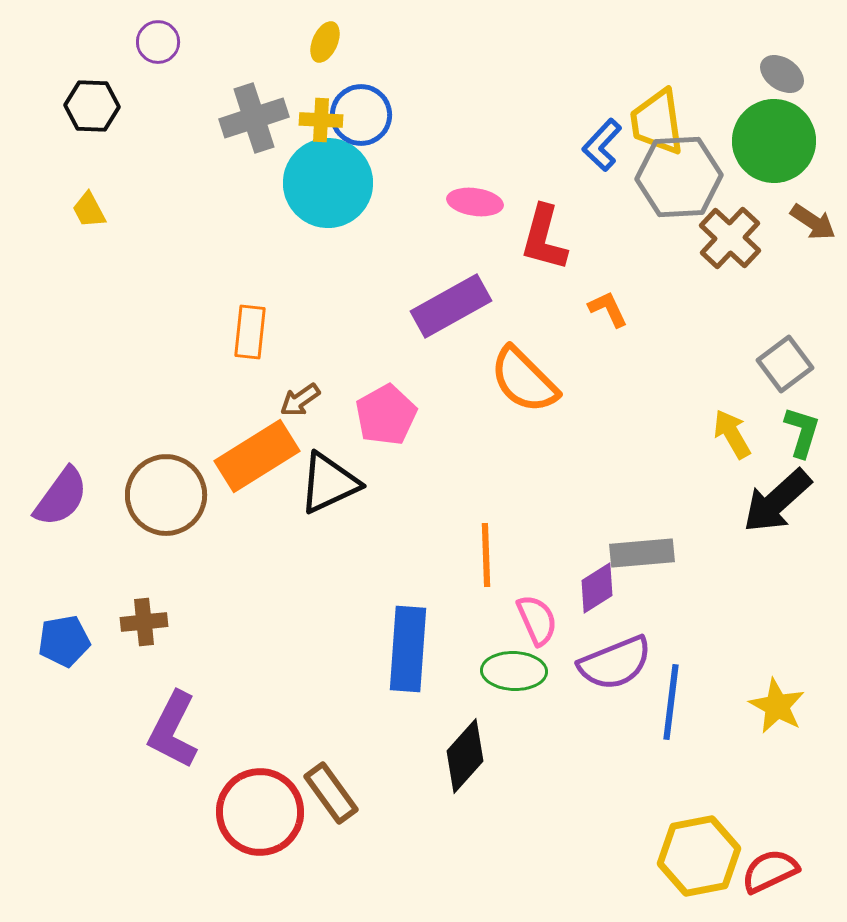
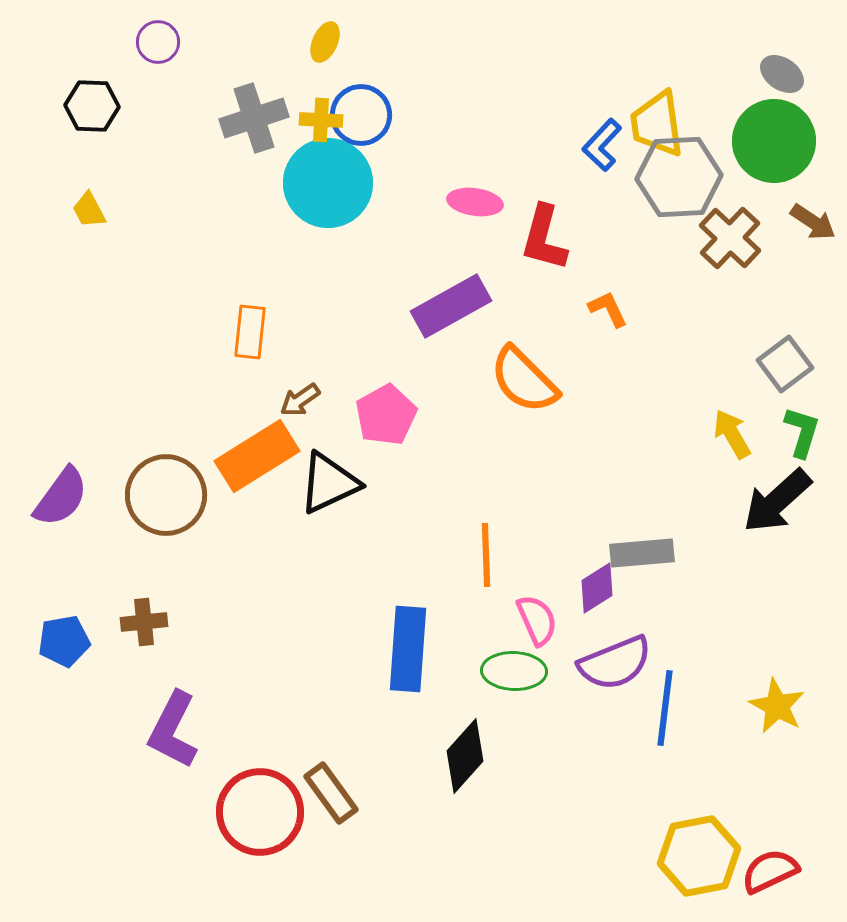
yellow trapezoid at (657, 122): moved 2 px down
blue line at (671, 702): moved 6 px left, 6 px down
